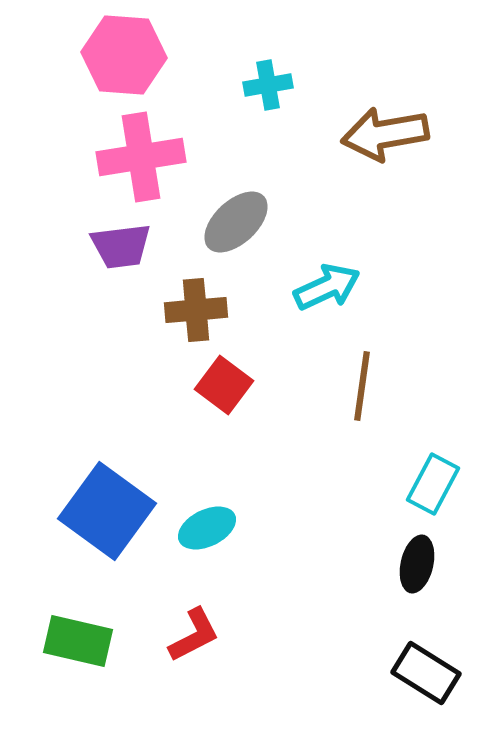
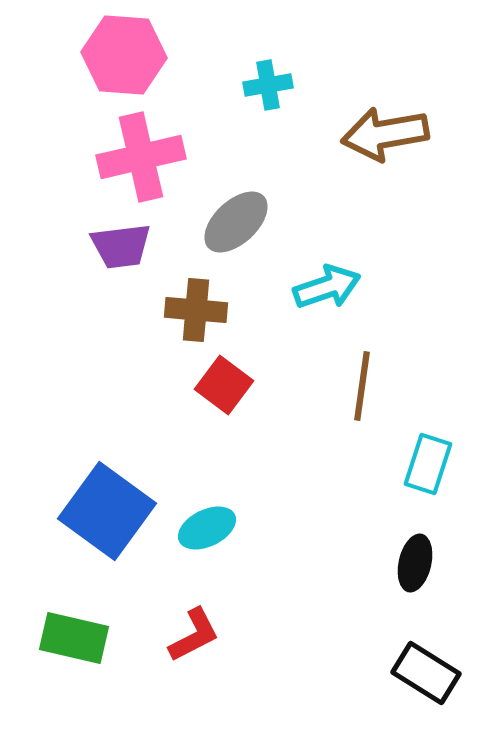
pink cross: rotated 4 degrees counterclockwise
cyan arrow: rotated 6 degrees clockwise
brown cross: rotated 10 degrees clockwise
cyan rectangle: moved 5 px left, 20 px up; rotated 10 degrees counterclockwise
black ellipse: moved 2 px left, 1 px up
green rectangle: moved 4 px left, 3 px up
